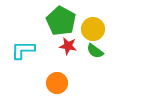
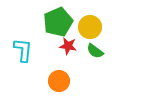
green pentagon: moved 3 px left, 1 px down; rotated 20 degrees clockwise
yellow circle: moved 3 px left, 2 px up
cyan L-shape: rotated 95 degrees clockwise
orange circle: moved 2 px right, 2 px up
